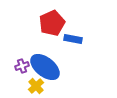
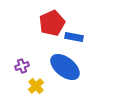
blue rectangle: moved 1 px right, 2 px up
blue ellipse: moved 20 px right
